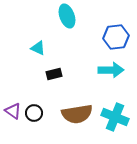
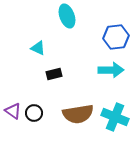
brown semicircle: moved 1 px right
